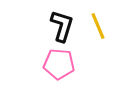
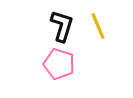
pink pentagon: rotated 12 degrees clockwise
